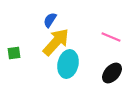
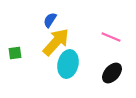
green square: moved 1 px right
